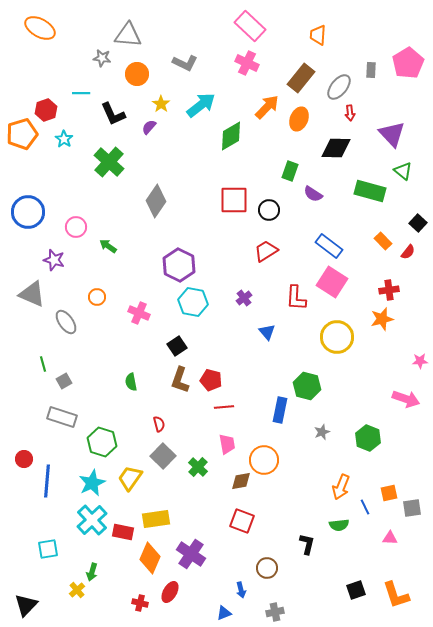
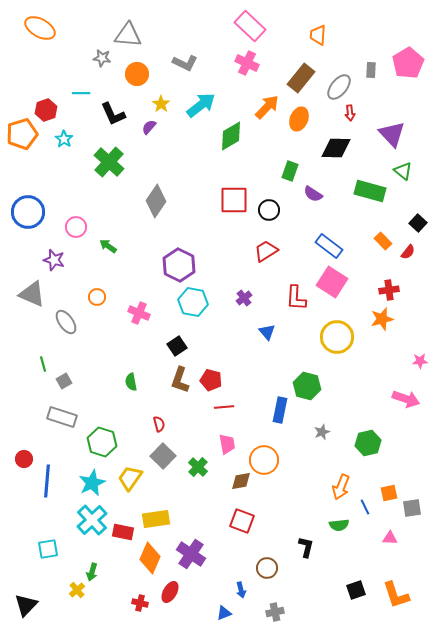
green hexagon at (368, 438): moved 5 px down; rotated 25 degrees clockwise
black L-shape at (307, 544): moved 1 px left, 3 px down
